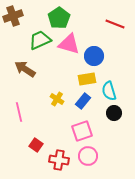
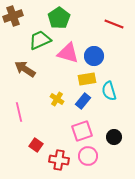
red line: moved 1 px left
pink triangle: moved 1 px left, 9 px down
black circle: moved 24 px down
